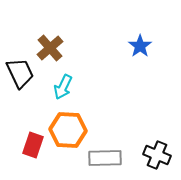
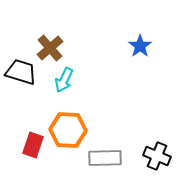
black trapezoid: moved 1 px right, 1 px up; rotated 48 degrees counterclockwise
cyan arrow: moved 1 px right, 7 px up
black cross: moved 1 px down
